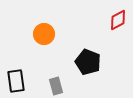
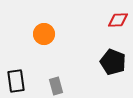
red diamond: rotated 25 degrees clockwise
black pentagon: moved 25 px right
